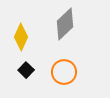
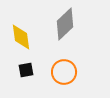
yellow diamond: rotated 32 degrees counterclockwise
black square: rotated 35 degrees clockwise
